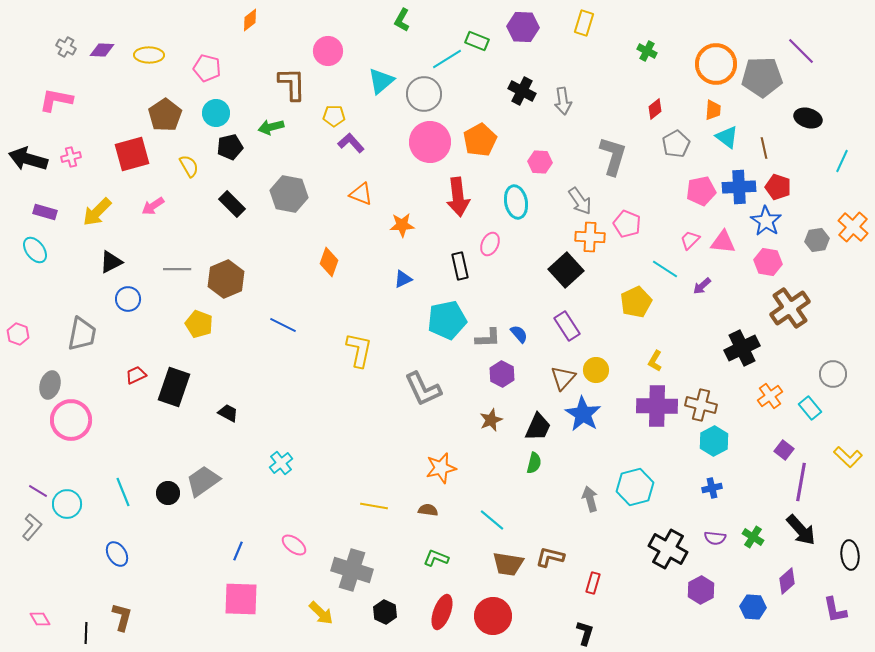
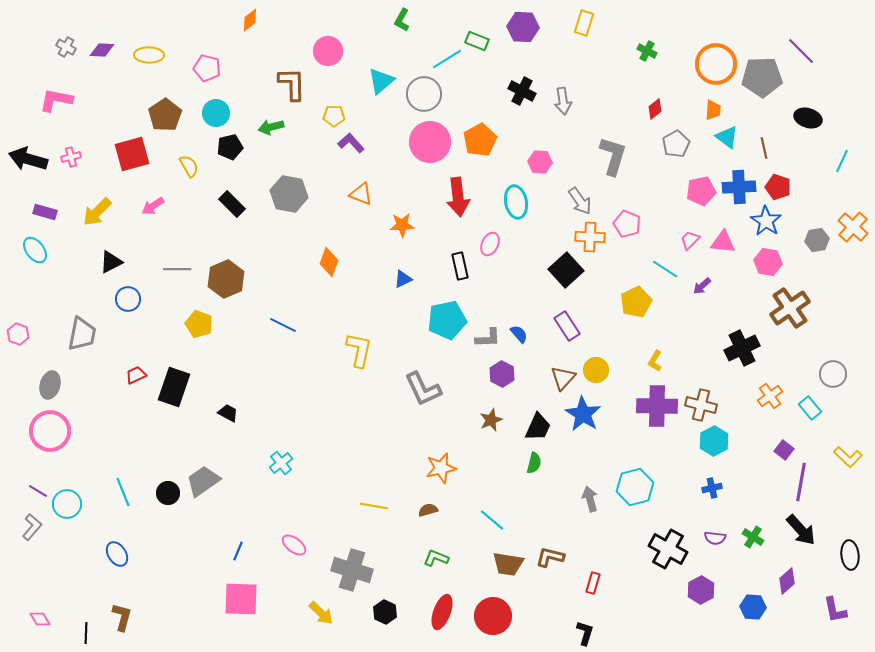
pink circle at (71, 420): moved 21 px left, 11 px down
brown semicircle at (428, 510): rotated 24 degrees counterclockwise
